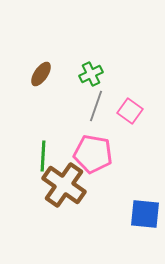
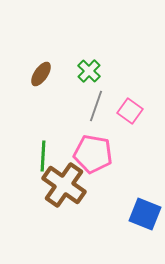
green cross: moved 2 px left, 3 px up; rotated 20 degrees counterclockwise
blue square: rotated 16 degrees clockwise
